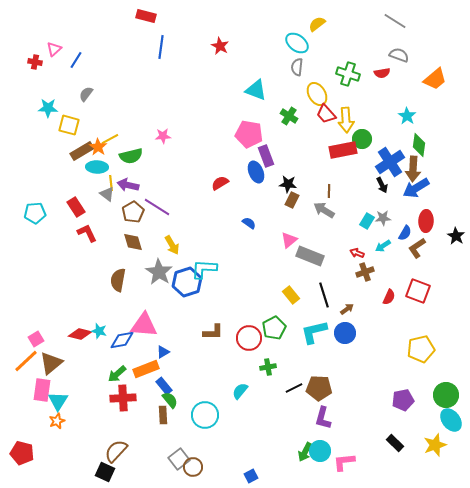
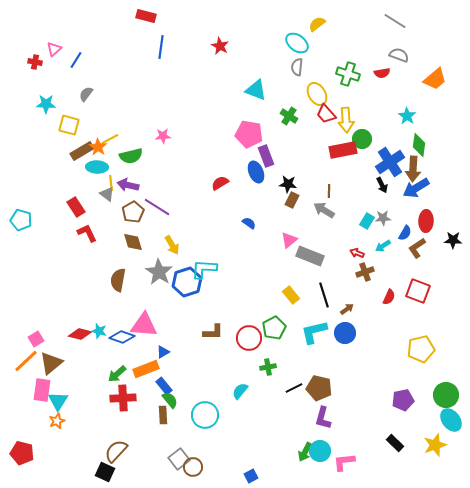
cyan star at (48, 108): moved 2 px left, 4 px up
cyan pentagon at (35, 213): moved 14 px left, 7 px down; rotated 20 degrees clockwise
black star at (456, 236): moved 3 px left, 4 px down; rotated 30 degrees counterclockwise
blue diamond at (122, 340): moved 3 px up; rotated 30 degrees clockwise
brown pentagon at (319, 388): rotated 10 degrees clockwise
